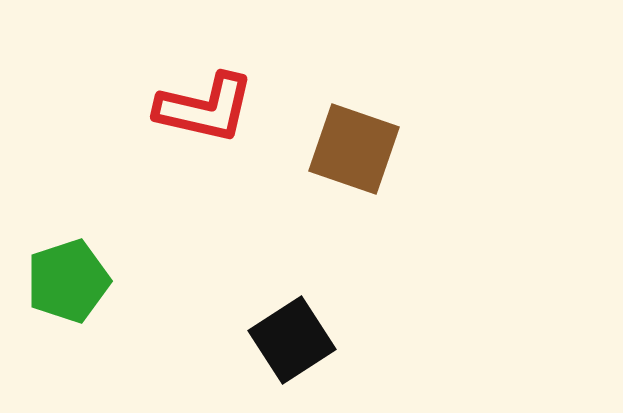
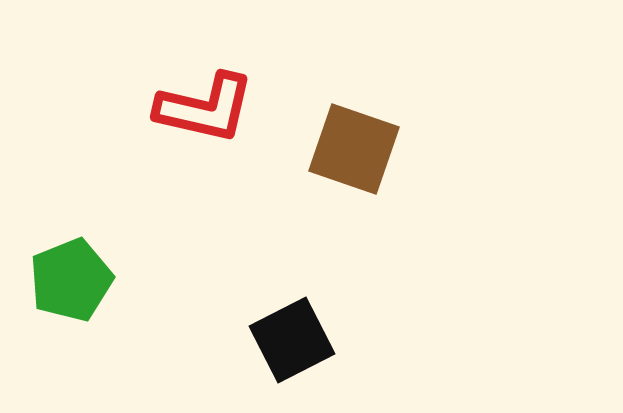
green pentagon: moved 3 px right, 1 px up; rotated 4 degrees counterclockwise
black square: rotated 6 degrees clockwise
